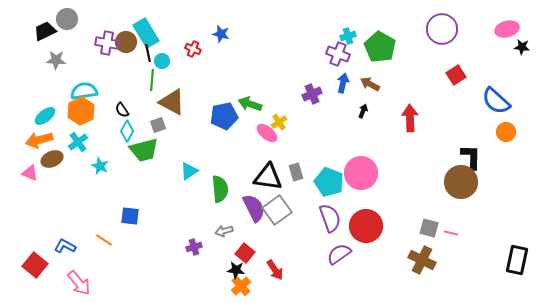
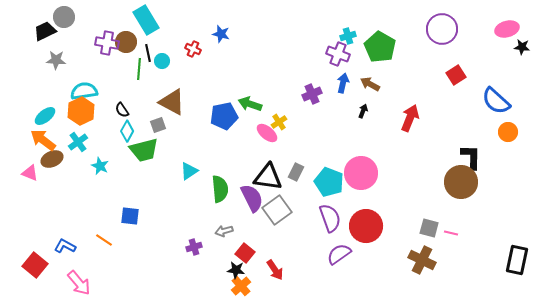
gray circle at (67, 19): moved 3 px left, 2 px up
cyan rectangle at (146, 33): moved 13 px up
green line at (152, 80): moved 13 px left, 11 px up
red arrow at (410, 118): rotated 24 degrees clockwise
orange circle at (506, 132): moved 2 px right
orange arrow at (39, 140): moved 4 px right; rotated 52 degrees clockwise
gray rectangle at (296, 172): rotated 42 degrees clockwise
purple semicircle at (254, 208): moved 2 px left, 10 px up
